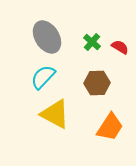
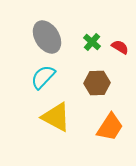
yellow triangle: moved 1 px right, 3 px down
